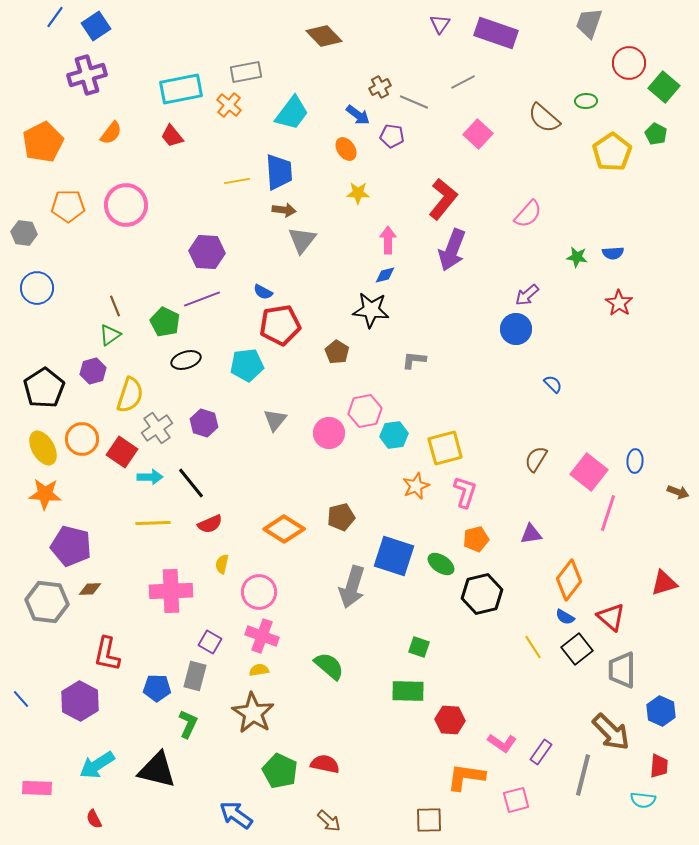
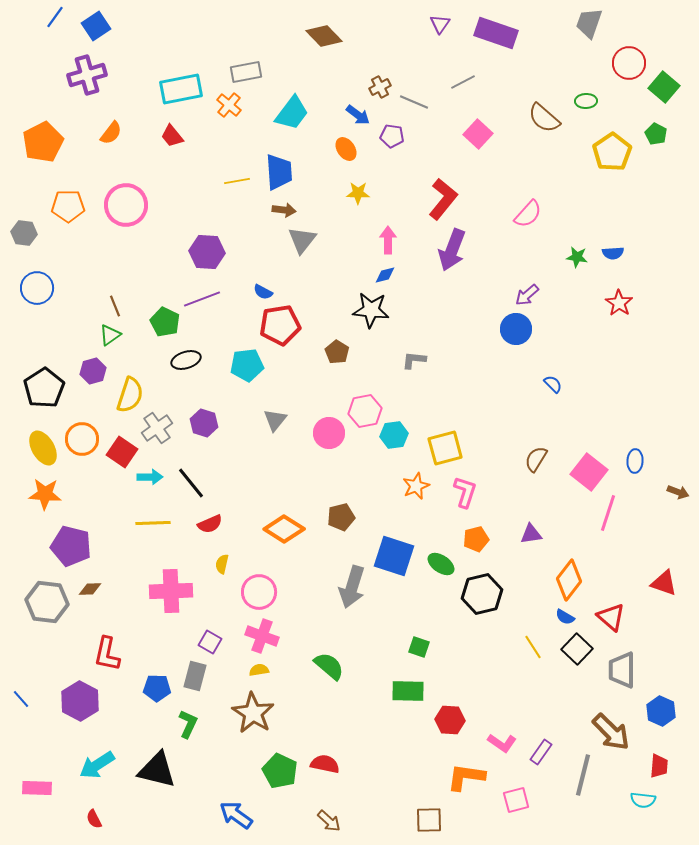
red triangle at (664, 583): rotated 36 degrees clockwise
black square at (577, 649): rotated 8 degrees counterclockwise
